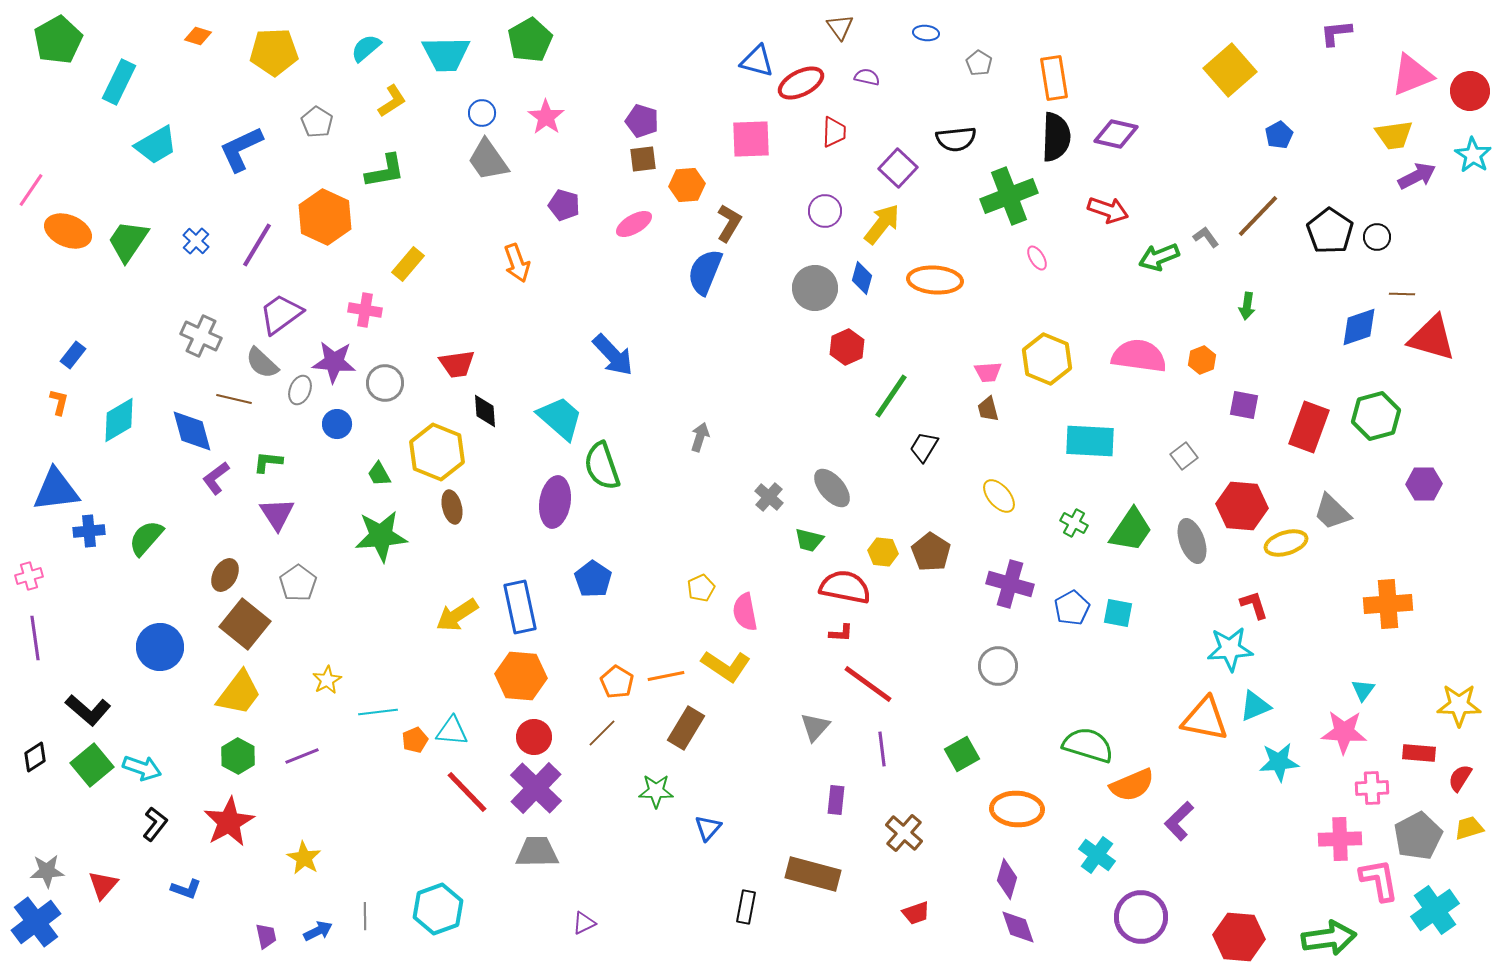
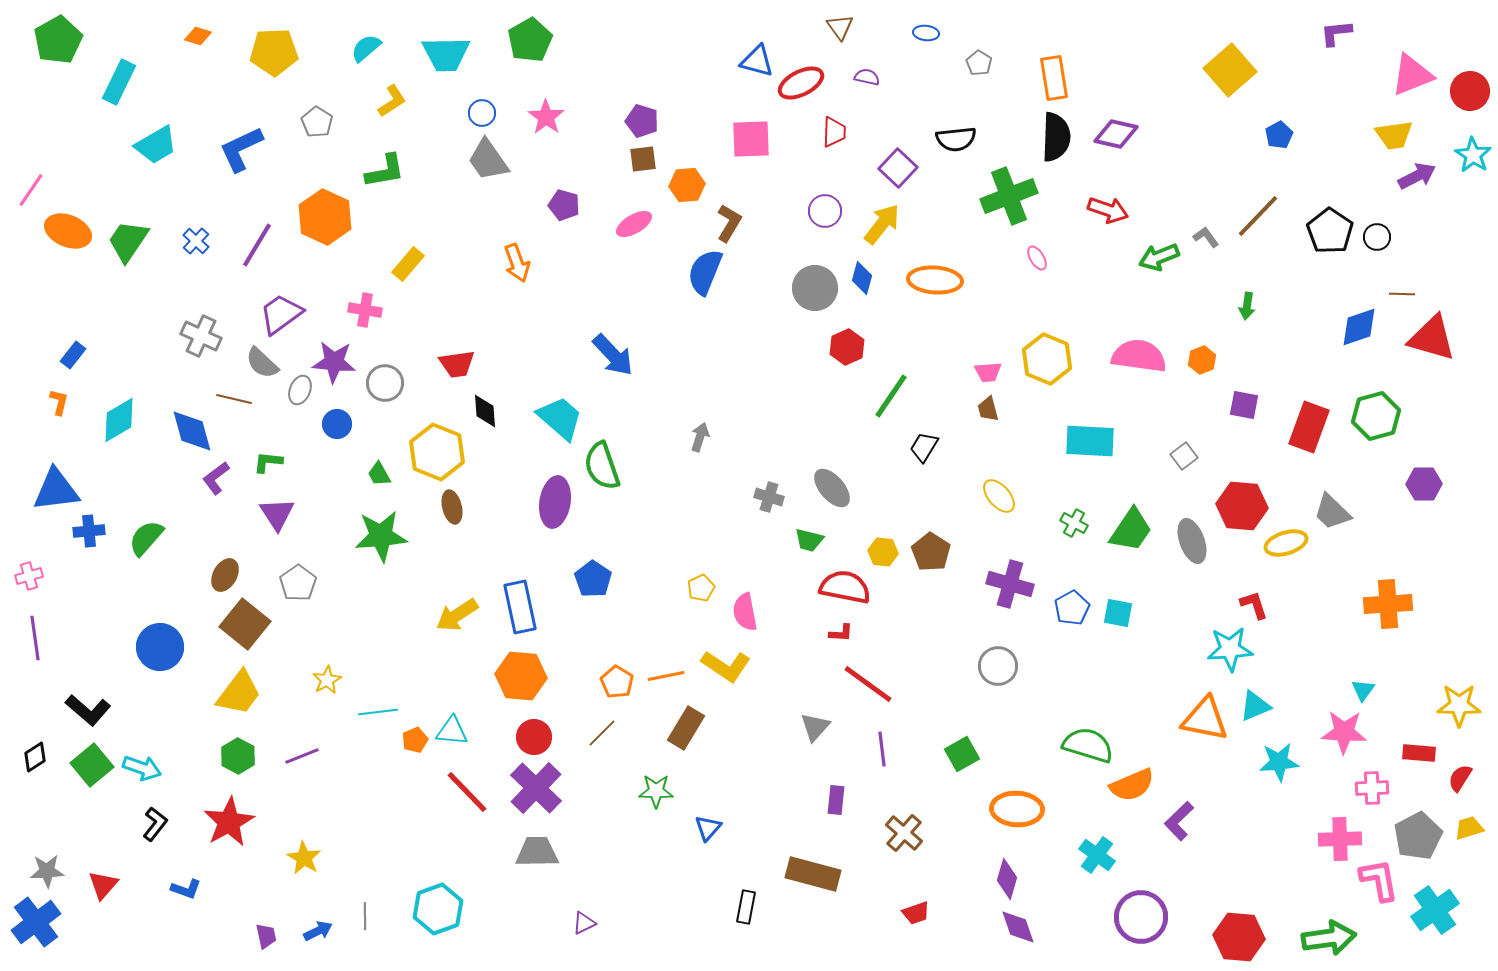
gray cross at (769, 497): rotated 24 degrees counterclockwise
